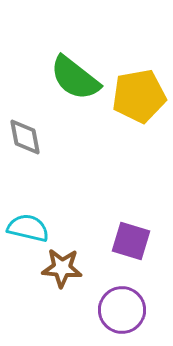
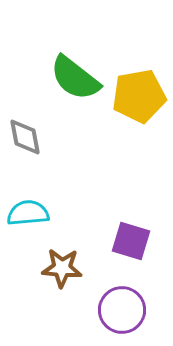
cyan semicircle: moved 15 px up; rotated 18 degrees counterclockwise
